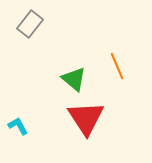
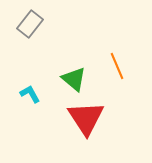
cyan L-shape: moved 12 px right, 32 px up
